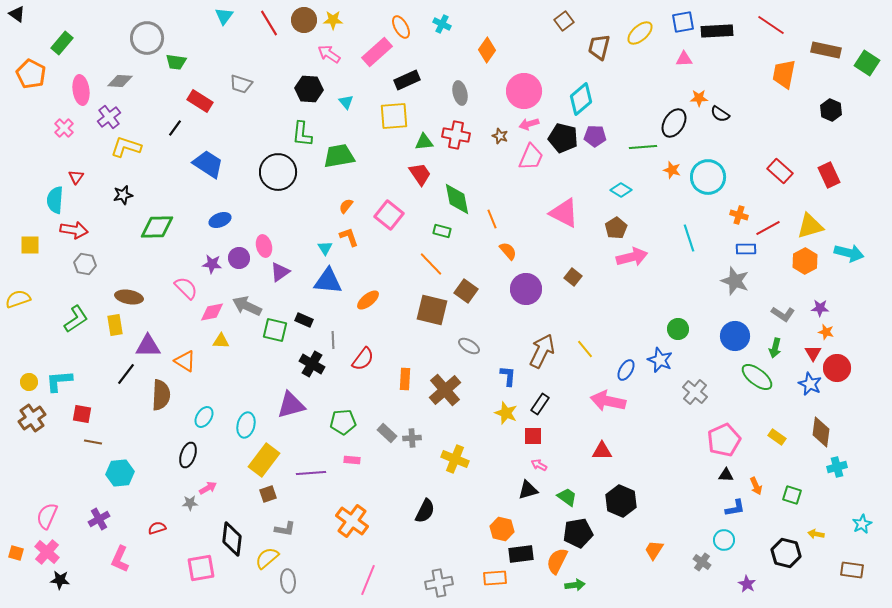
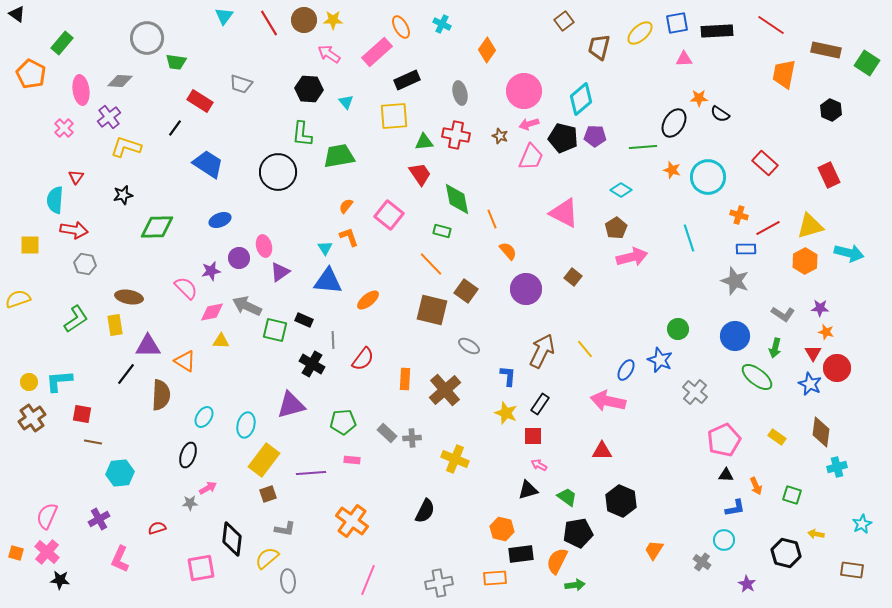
blue square at (683, 22): moved 6 px left, 1 px down
red rectangle at (780, 171): moved 15 px left, 8 px up
purple star at (212, 264): moved 1 px left, 7 px down; rotated 18 degrees counterclockwise
